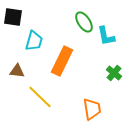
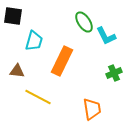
black square: moved 1 px up
cyan L-shape: rotated 15 degrees counterclockwise
green cross: rotated 28 degrees clockwise
yellow line: moved 2 px left; rotated 16 degrees counterclockwise
